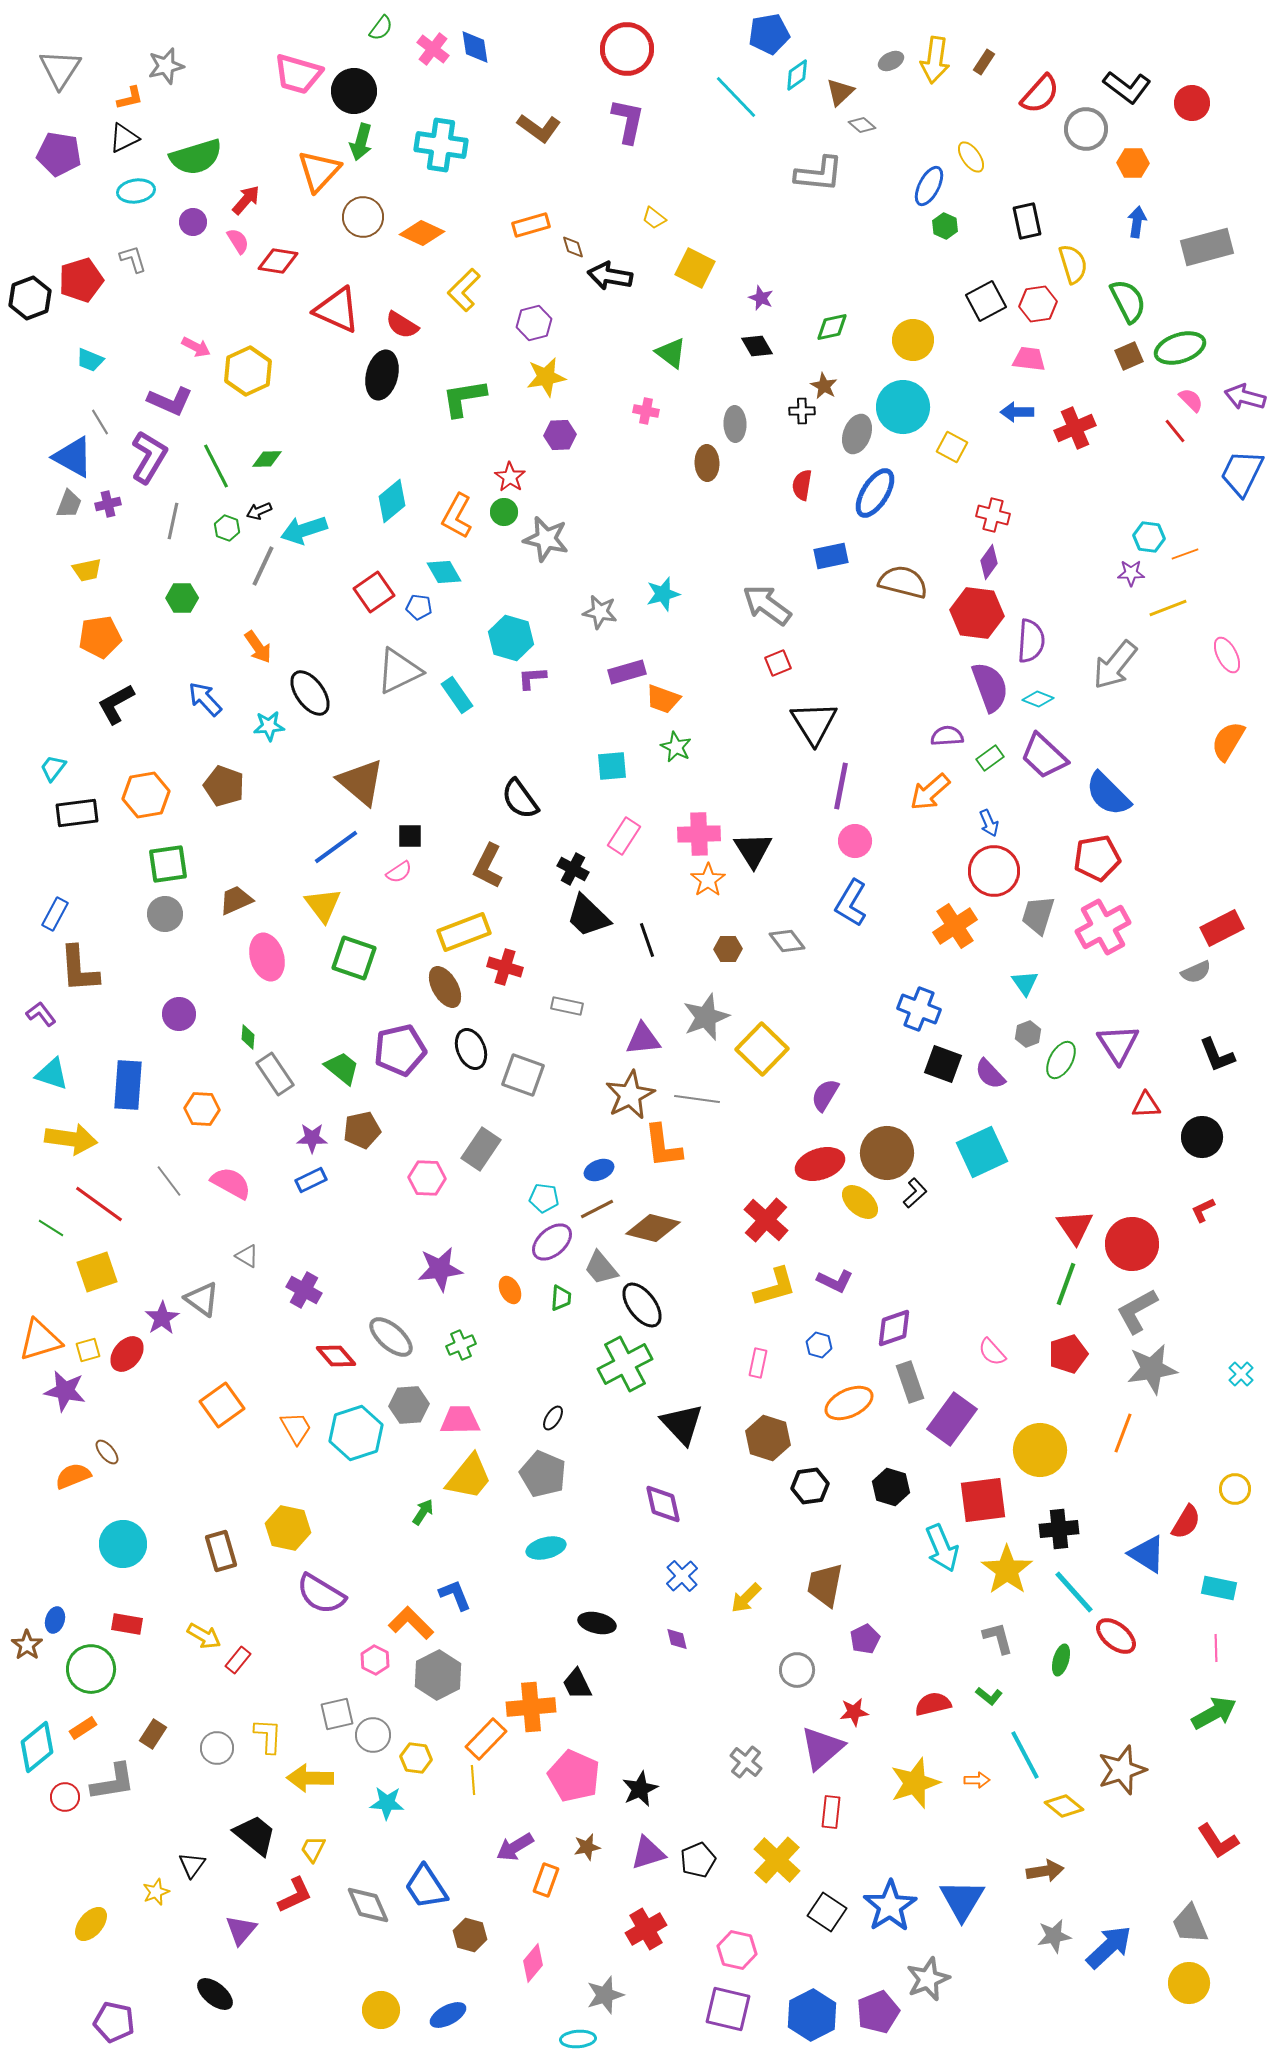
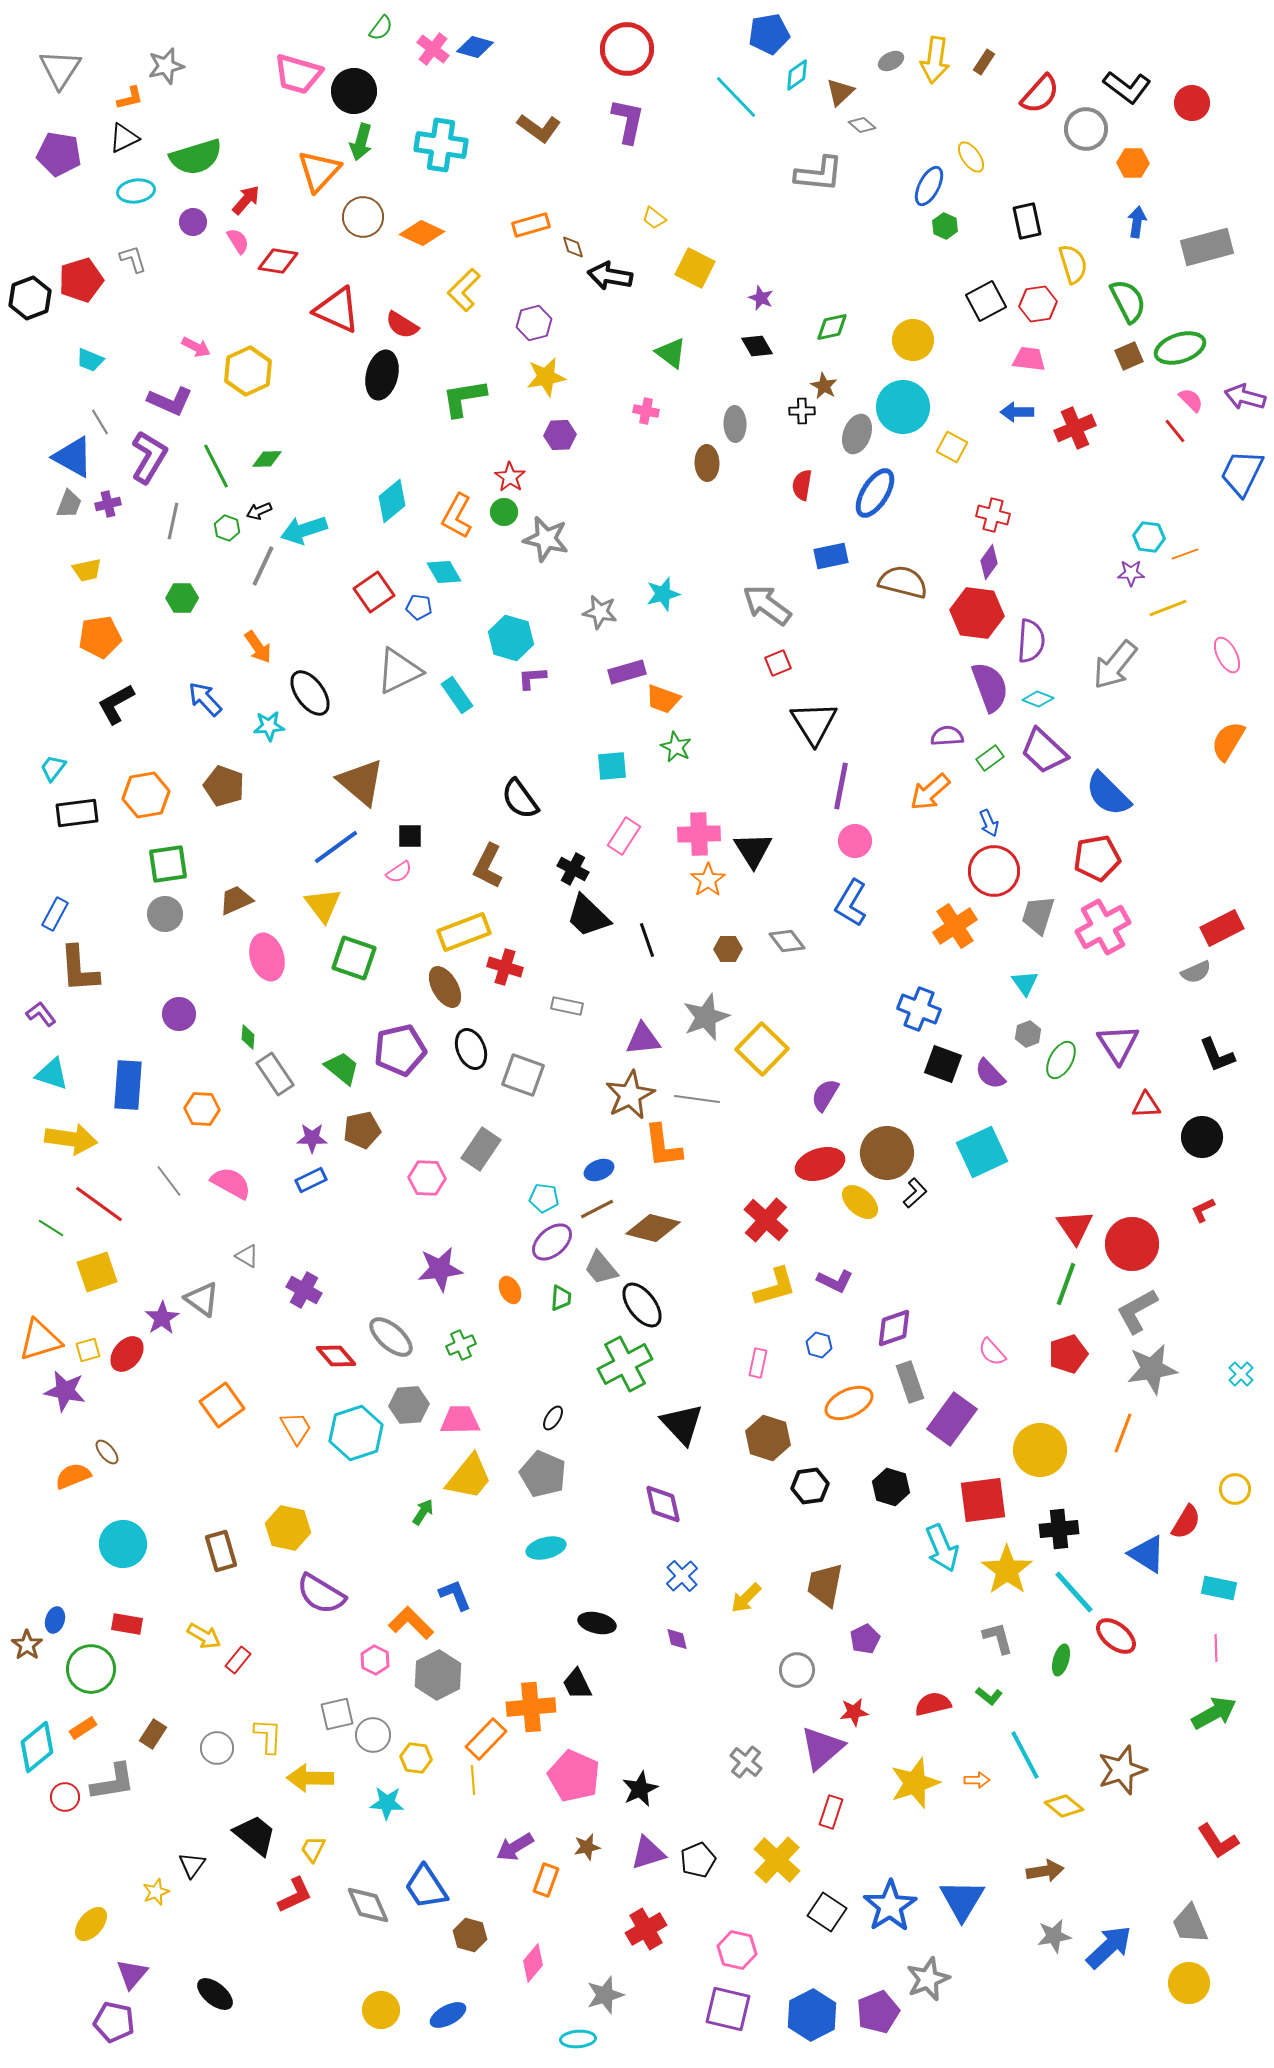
blue diamond at (475, 47): rotated 66 degrees counterclockwise
purple trapezoid at (1044, 756): moved 5 px up
red rectangle at (831, 1812): rotated 12 degrees clockwise
purple triangle at (241, 1930): moved 109 px left, 44 px down
